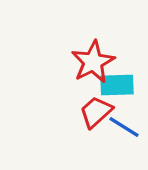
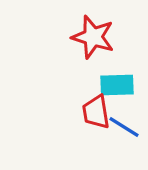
red star: moved 25 px up; rotated 27 degrees counterclockwise
red trapezoid: rotated 57 degrees counterclockwise
